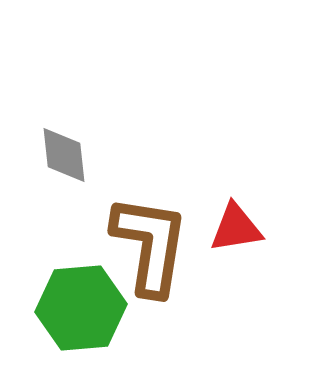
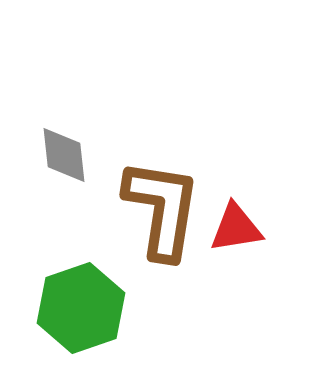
brown L-shape: moved 12 px right, 36 px up
green hexagon: rotated 14 degrees counterclockwise
